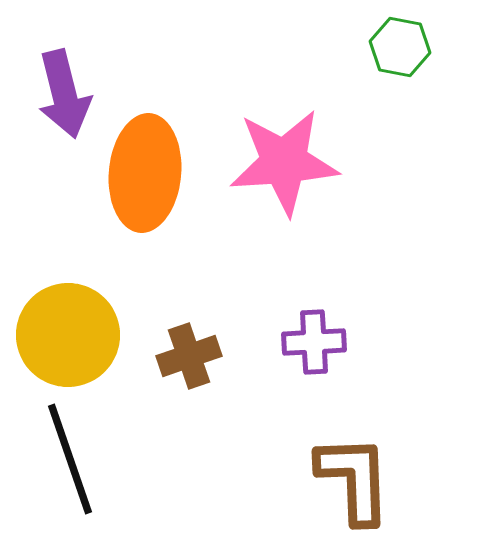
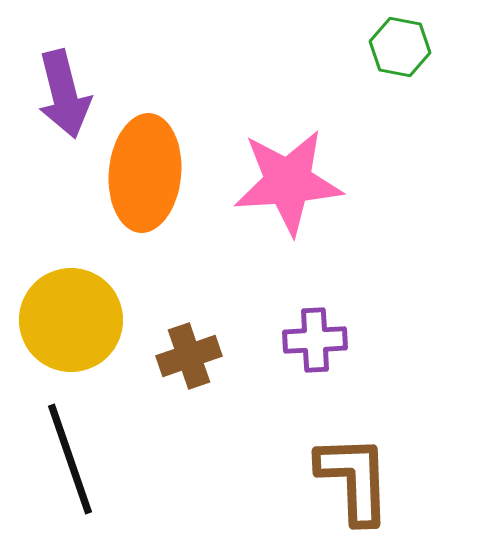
pink star: moved 4 px right, 20 px down
yellow circle: moved 3 px right, 15 px up
purple cross: moved 1 px right, 2 px up
